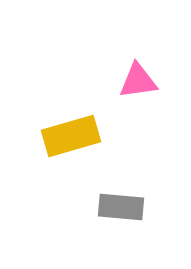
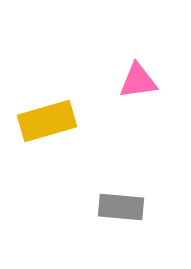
yellow rectangle: moved 24 px left, 15 px up
